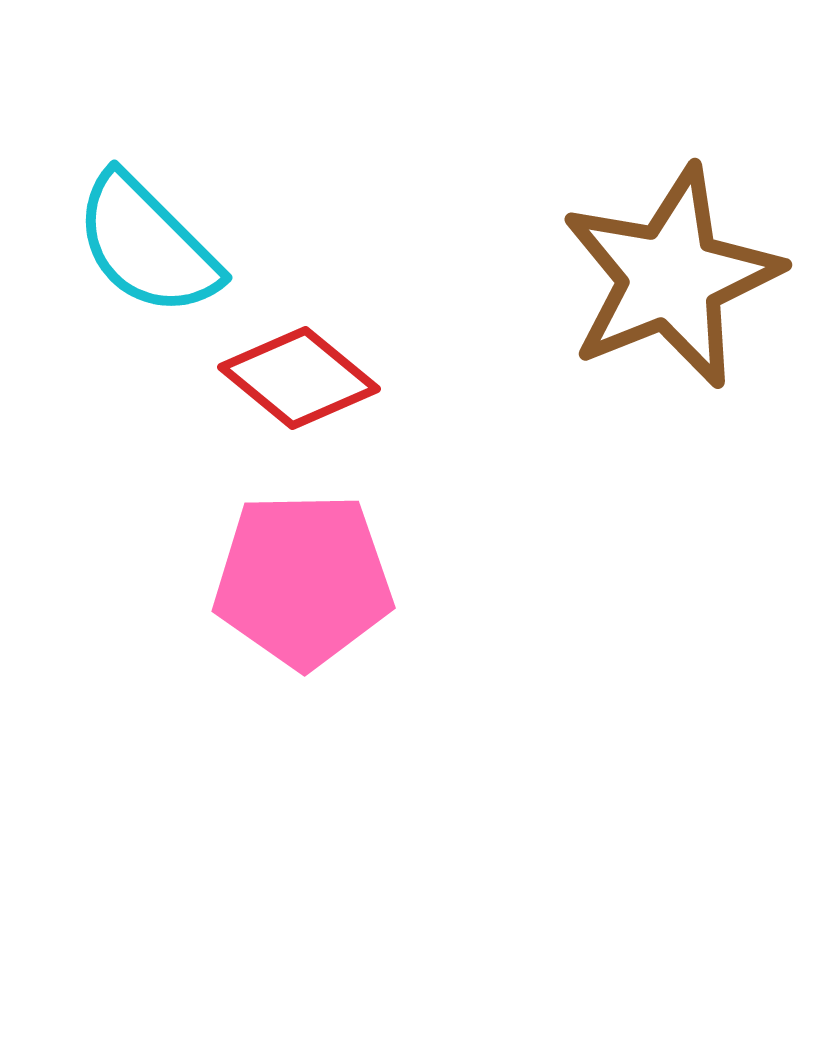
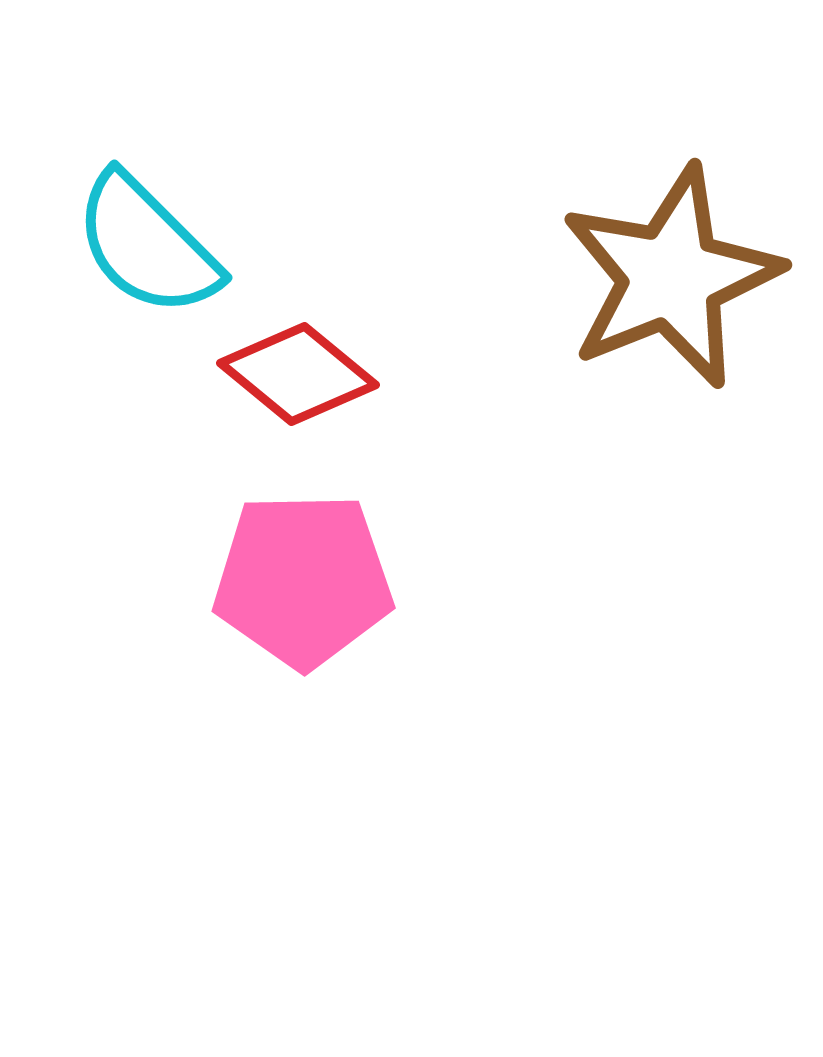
red diamond: moved 1 px left, 4 px up
